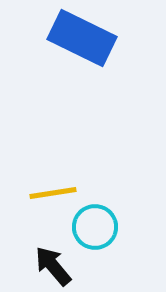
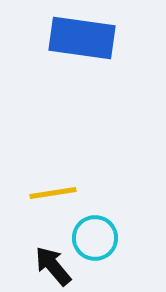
blue rectangle: rotated 18 degrees counterclockwise
cyan circle: moved 11 px down
